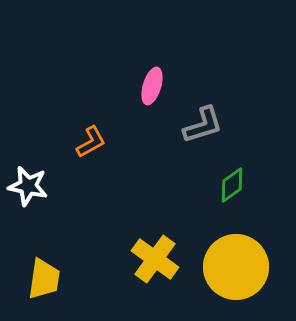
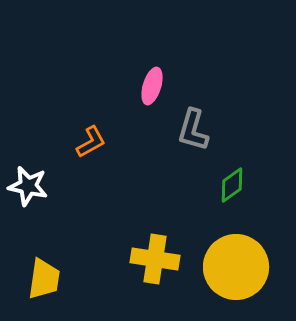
gray L-shape: moved 10 px left, 5 px down; rotated 123 degrees clockwise
yellow cross: rotated 27 degrees counterclockwise
